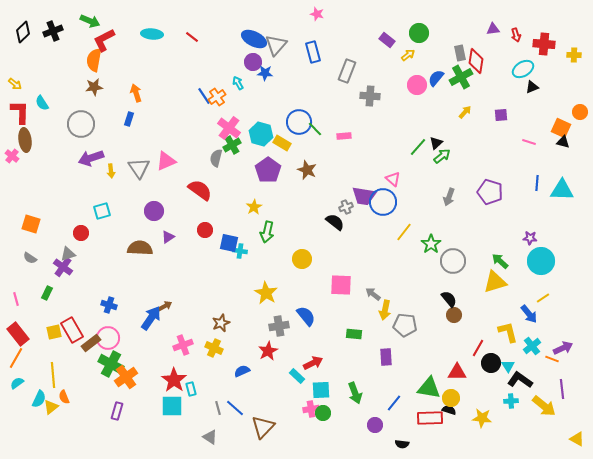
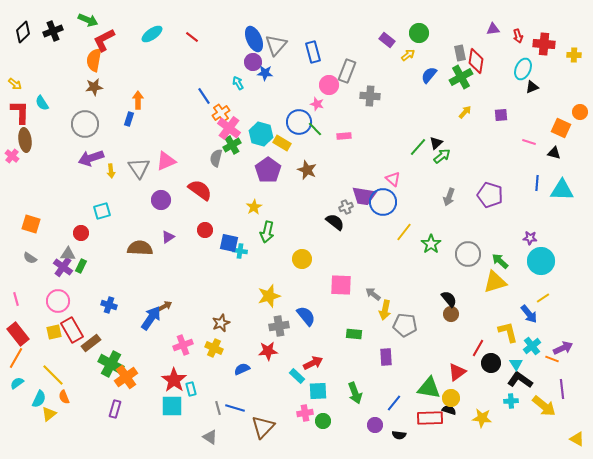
pink star at (317, 14): moved 90 px down
green arrow at (90, 21): moved 2 px left, 1 px up
cyan ellipse at (152, 34): rotated 40 degrees counterclockwise
red arrow at (516, 35): moved 2 px right, 1 px down
blue ellipse at (254, 39): rotated 40 degrees clockwise
cyan ellipse at (523, 69): rotated 35 degrees counterclockwise
blue semicircle at (436, 78): moved 7 px left, 3 px up
pink circle at (417, 85): moved 88 px left
orange arrow at (136, 93): moved 2 px right, 7 px down; rotated 18 degrees clockwise
orange cross at (217, 97): moved 4 px right, 16 px down
gray circle at (81, 124): moved 4 px right
black triangle at (563, 142): moved 9 px left, 11 px down
purple pentagon at (490, 192): moved 3 px down
purple circle at (154, 211): moved 7 px right, 11 px up
gray triangle at (68, 254): rotated 21 degrees clockwise
gray circle at (453, 261): moved 15 px right, 7 px up
green rectangle at (47, 293): moved 34 px right, 27 px up
yellow star at (266, 293): moved 3 px right, 3 px down; rotated 25 degrees clockwise
brown circle at (454, 315): moved 3 px left, 1 px up
pink circle at (108, 338): moved 50 px left, 37 px up
red star at (268, 351): rotated 24 degrees clockwise
cyan triangle at (508, 366): moved 8 px right, 2 px up
blue semicircle at (242, 371): moved 2 px up
red triangle at (457, 372): rotated 36 degrees counterclockwise
yellow line at (53, 375): rotated 40 degrees counterclockwise
cyan square at (321, 390): moved 3 px left, 1 px down
yellow triangle at (51, 407): moved 2 px left, 7 px down
blue line at (235, 408): rotated 24 degrees counterclockwise
pink cross at (311, 409): moved 6 px left, 4 px down
purple rectangle at (117, 411): moved 2 px left, 2 px up
green circle at (323, 413): moved 8 px down
black semicircle at (402, 444): moved 3 px left, 9 px up
